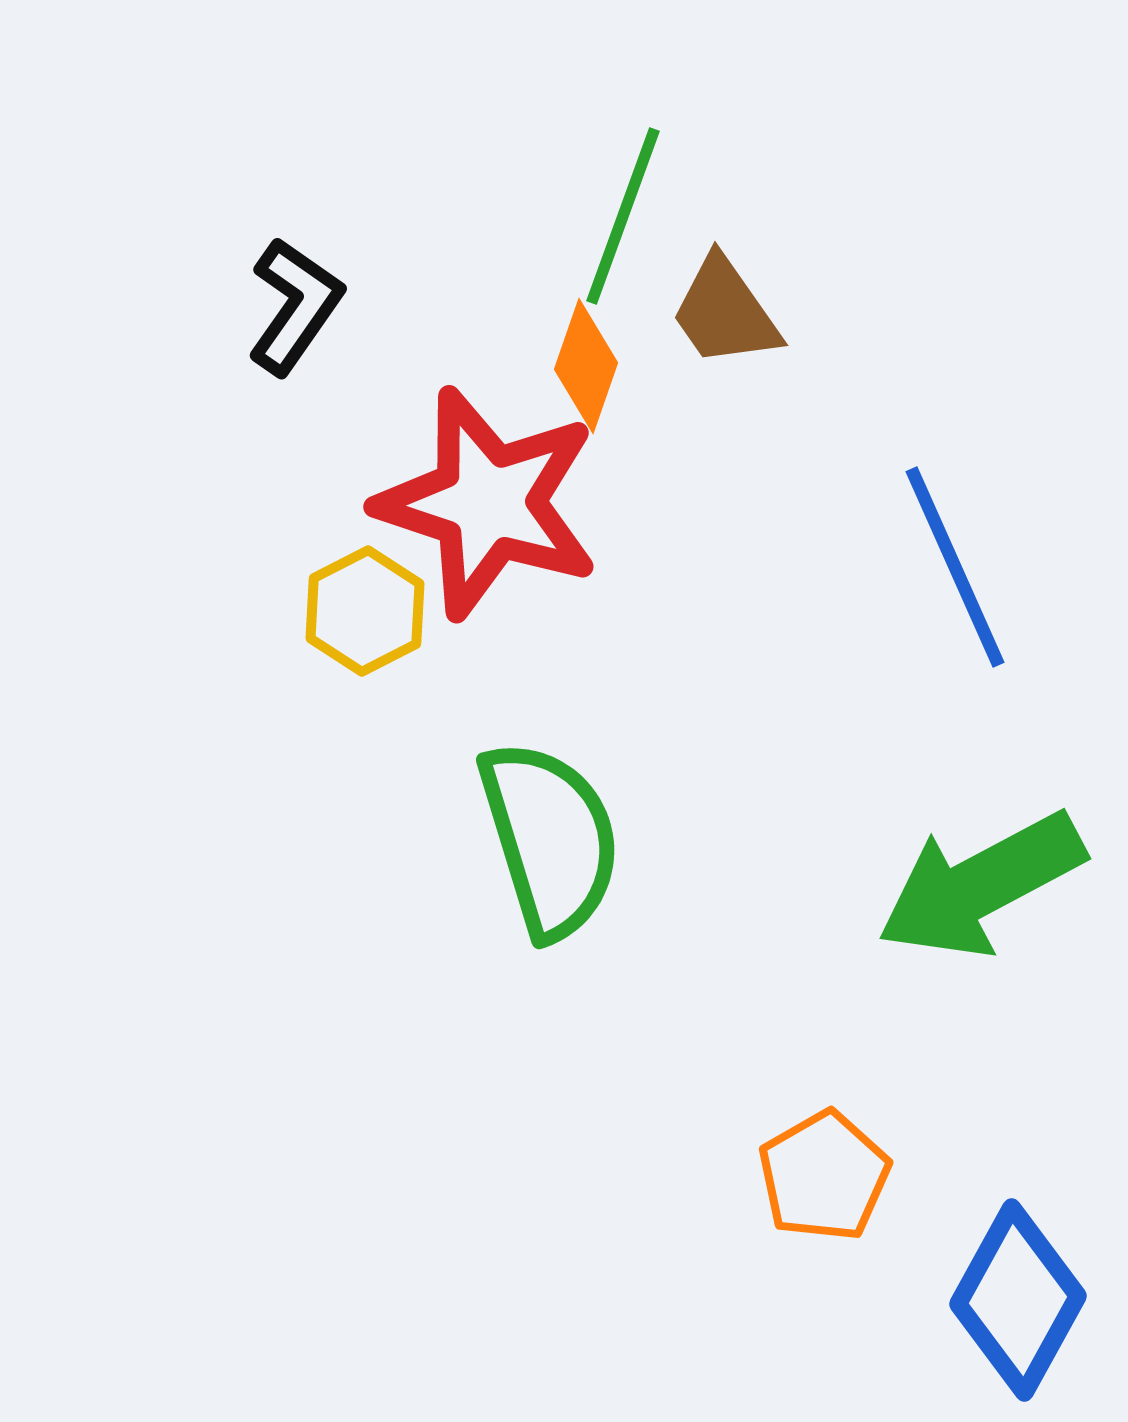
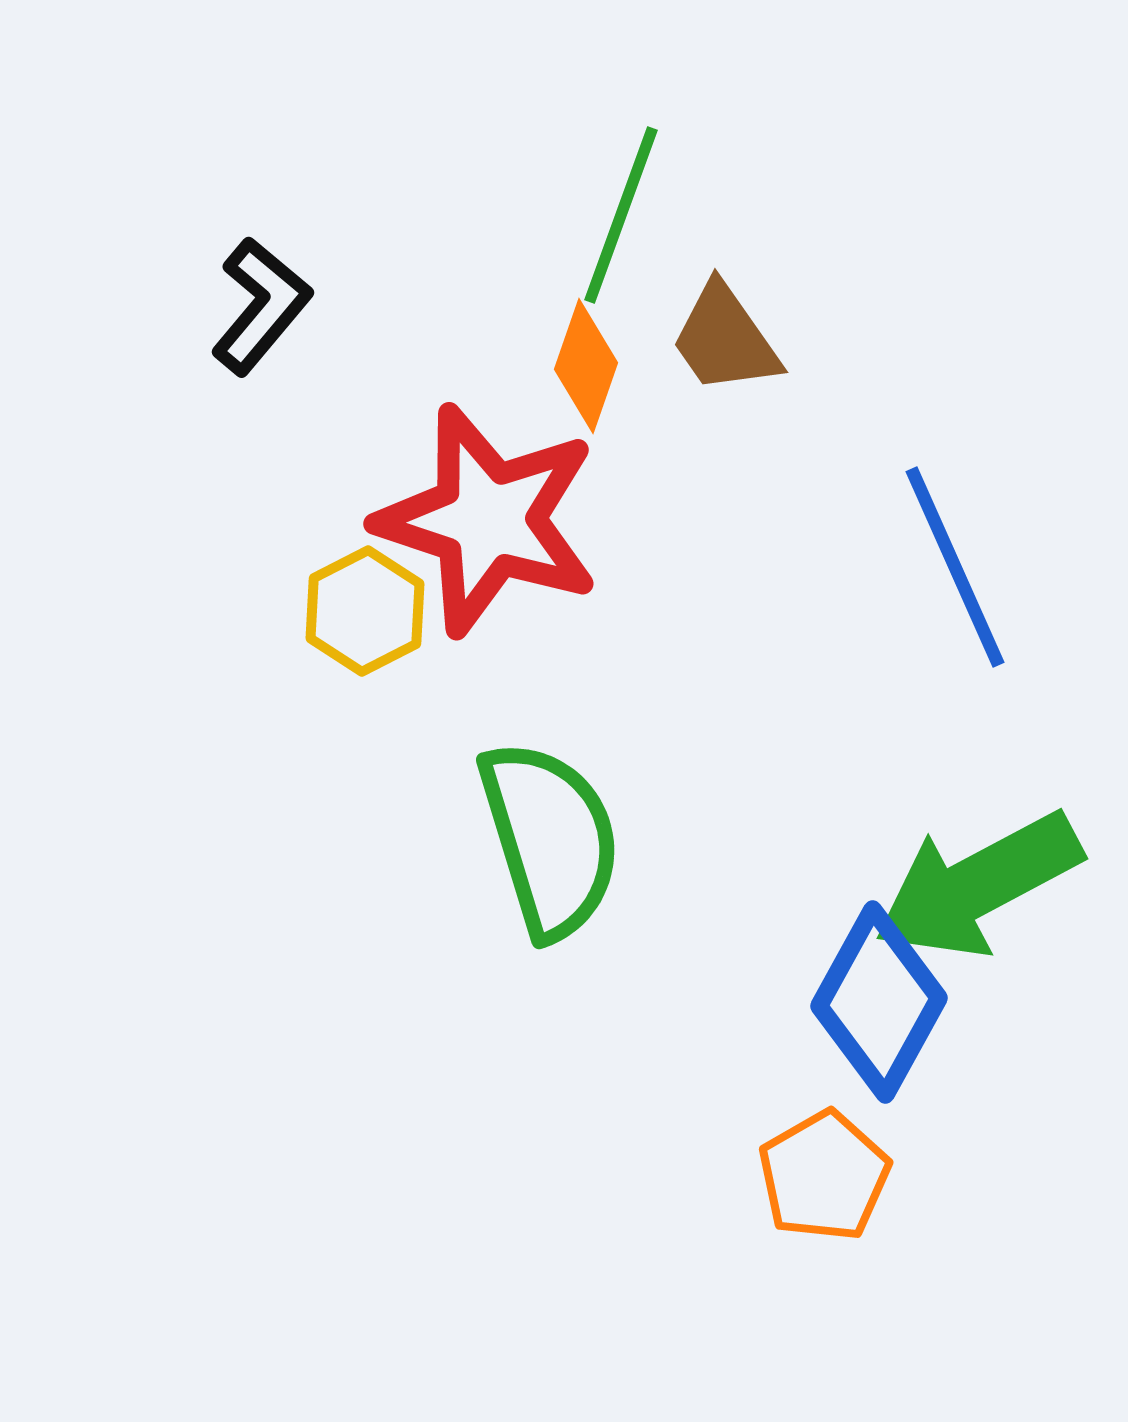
green line: moved 2 px left, 1 px up
black L-shape: moved 34 px left; rotated 5 degrees clockwise
brown trapezoid: moved 27 px down
red star: moved 17 px down
green arrow: moved 3 px left
blue diamond: moved 139 px left, 298 px up
